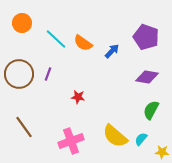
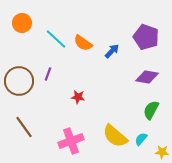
brown circle: moved 7 px down
